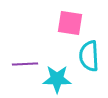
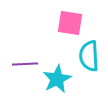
cyan star: rotated 28 degrees counterclockwise
